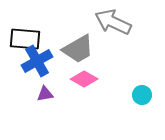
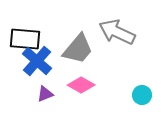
gray arrow: moved 4 px right, 10 px down
gray trapezoid: rotated 20 degrees counterclockwise
blue cross: rotated 20 degrees counterclockwise
pink diamond: moved 3 px left, 6 px down
purple triangle: rotated 12 degrees counterclockwise
